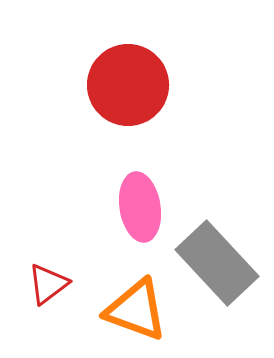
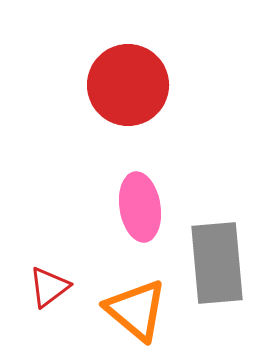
gray rectangle: rotated 38 degrees clockwise
red triangle: moved 1 px right, 3 px down
orange triangle: rotated 20 degrees clockwise
